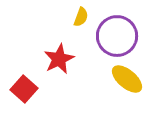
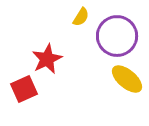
yellow semicircle: rotated 12 degrees clockwise
red star: moved 12 px left
red square: rotated 24 degrees clockwise
